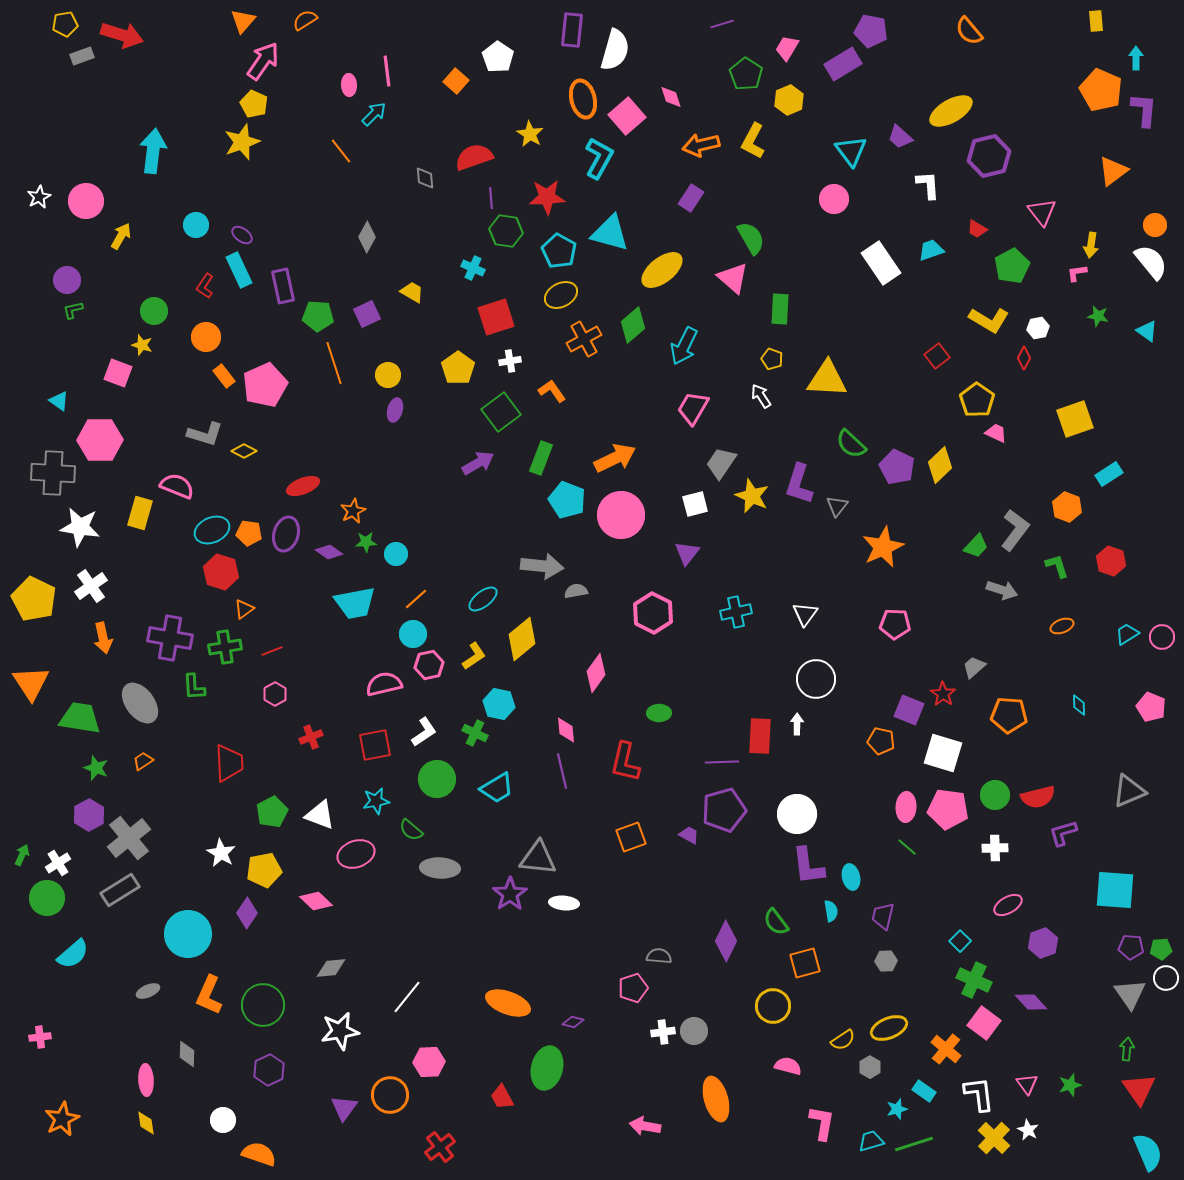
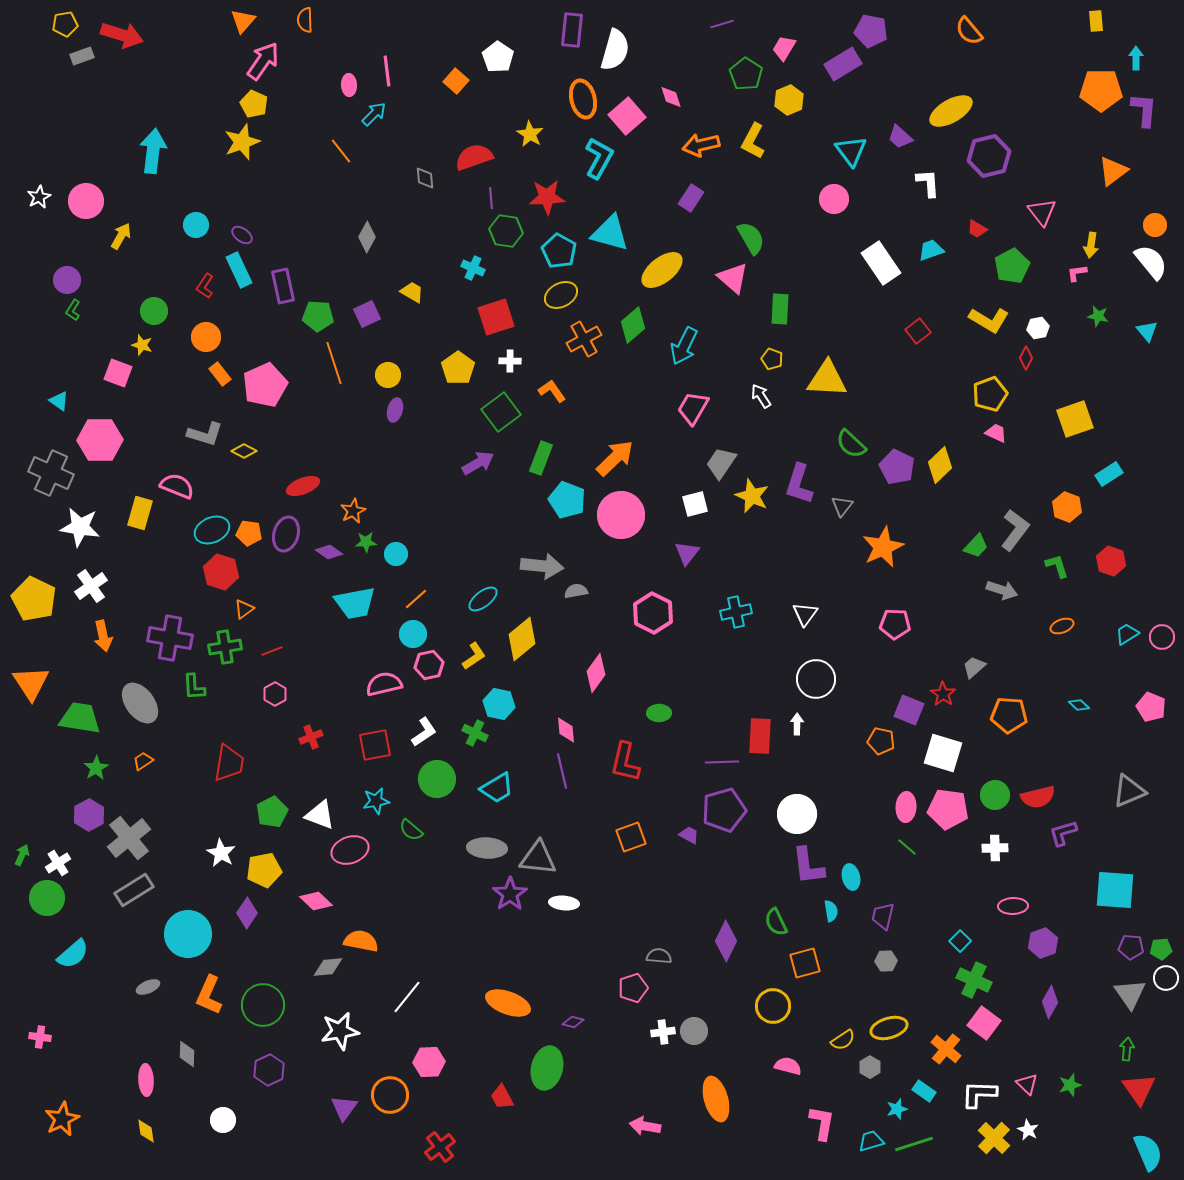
orange semicircle at (305, 20): rotated 60 degrees counterclockwise
pink trapezoid at (787, 48): moved 3 px left
orange pentagon at (1101, 90): rotated 24 degrees counterclockwise
white L-shape at (928, 185): moved 2 px up
green L-shape at (73, 310): rotated 45 degrees counterclockwise
cyan triangle at (1147, 331): rotated 15 degrees clockwise
red square at (937, 356): moved 19 px left, 25 px up
red diamond at (1024, 358): moved 2 px right
white cross at (510, 361): rotated 10 degrees clockwise
orange rectangle at (224, 376): moved 4 px left, 2 px up
yellow pentagon at (977, 400): moved 13 px right, 6 px up; rotated 16 degrees clockwise
orange arrow at (615, 458): rotated 18 degrees counterclockwise
gray cross at (53, 473): moved 2 px left; rotated 21 degrees clockwise
gray triangle at (837, 506): moved 5 px right
orange arrow at (103, 638): moved 2 px up
cyan diamond at (1079, 705): rotated 45 degrees counterclockwise
red trapezoid at (229, 763): rotated 12 degrees clockwise
green star at (96, 768): rotated 20 degrees clockwise
pink ellipse at (356, 854): moved 6 px left, 4 px up
gray ellipse at (440, 868): moved 47 px right, 20 px up
gray rectangle at (120, 890): moved 14 px right
pink ellipse at (1008, 905): moved 5 px right, 1 px down; rotated 28 degrees clockwise
green semicircle at (776, 922): rotated 12 degrees clockwise
gray diamond at (331, 968): moved 3 px left, 1 px up
gray ellipse at (148, 991): moved 4 px up
purple diamond at (1031, 1002): moved 19 px right; rotated 72 degrees clockwise
yellow ellipse at (889, 1028): rotated 6 degrees clockwise
pink cross at (40, 1037): rotated 15 degrees clockwise
pink triangle at (1027, 1084): rotated 10 degrees counterclockwise
white L-shape at (979, 1094): rotated 81 degrees counterclockwise
yellow diamond at (146, 1123): moved 8 px down
orange semicircle at (259, 1154): moved 102 px right, 213 px up; rotated 8 degrees counterclockwise
